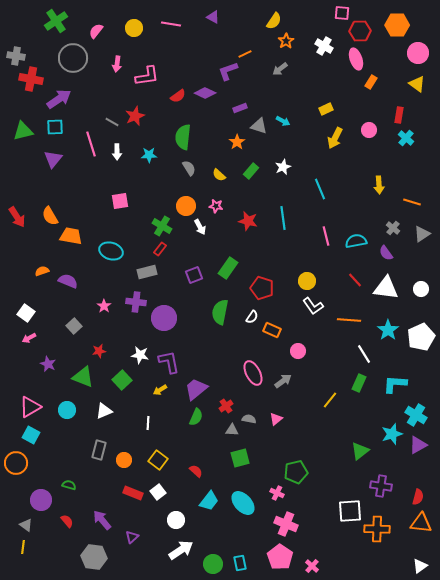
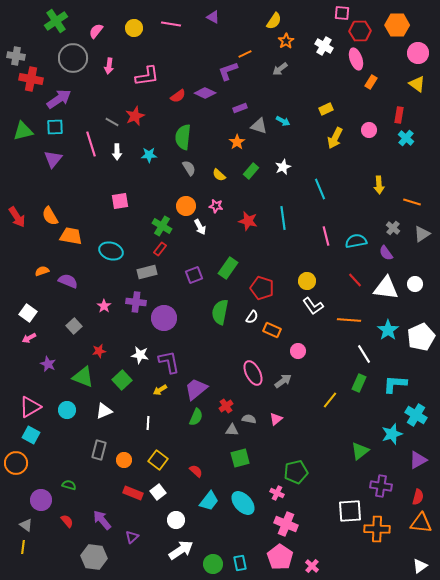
pink arrow at (117, 64): moved 8 px left, 2 px down
white circle at (421, 289): moved 6 px left, 5 px up
white square at (26, 313): moved 2 px right
purple triangle at (418, 445): moved 15 px down
